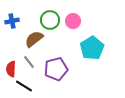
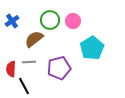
blue cross: rotated 24 degrees counterclockwise
gray line: rotated 56 degrees counterclockwise
purple pentagon: moved 3 px right, 1 px up
black line: rotated 30 degrees clockwise
